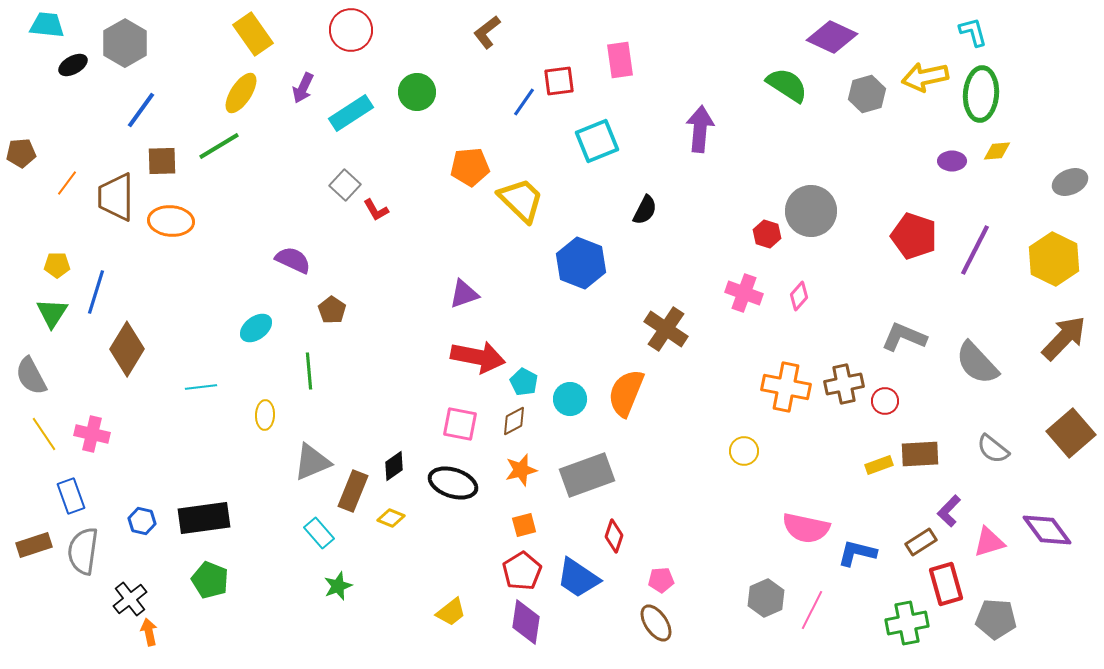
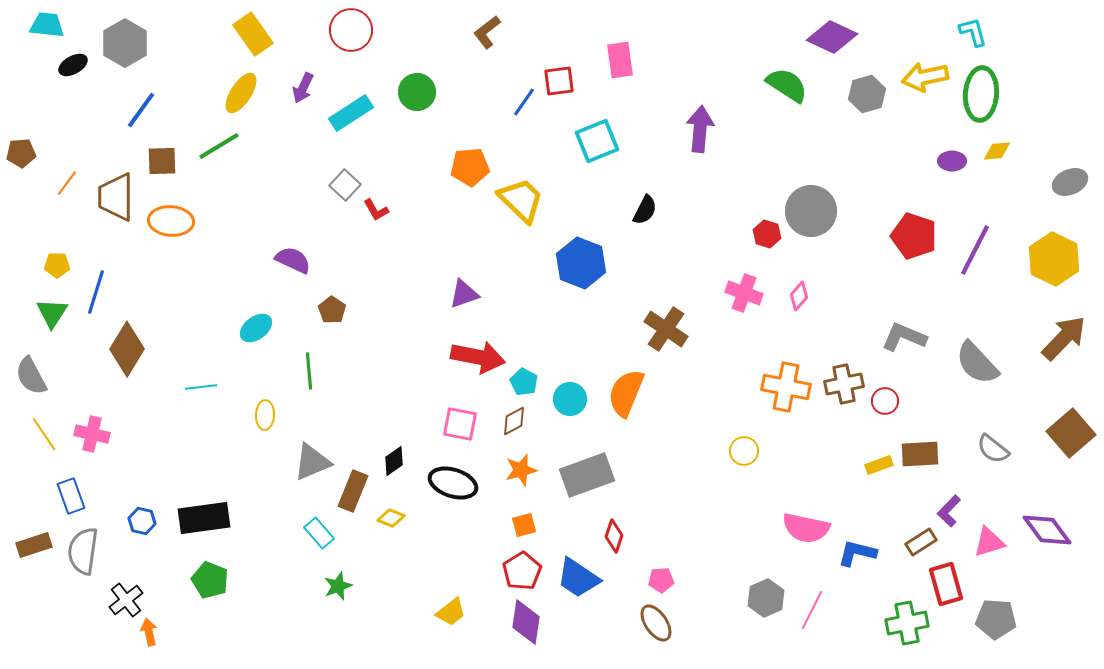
black diamond at (394, 466): moved 5 px up
black cross at (130, 599): moved 4 px left, 1 px down
